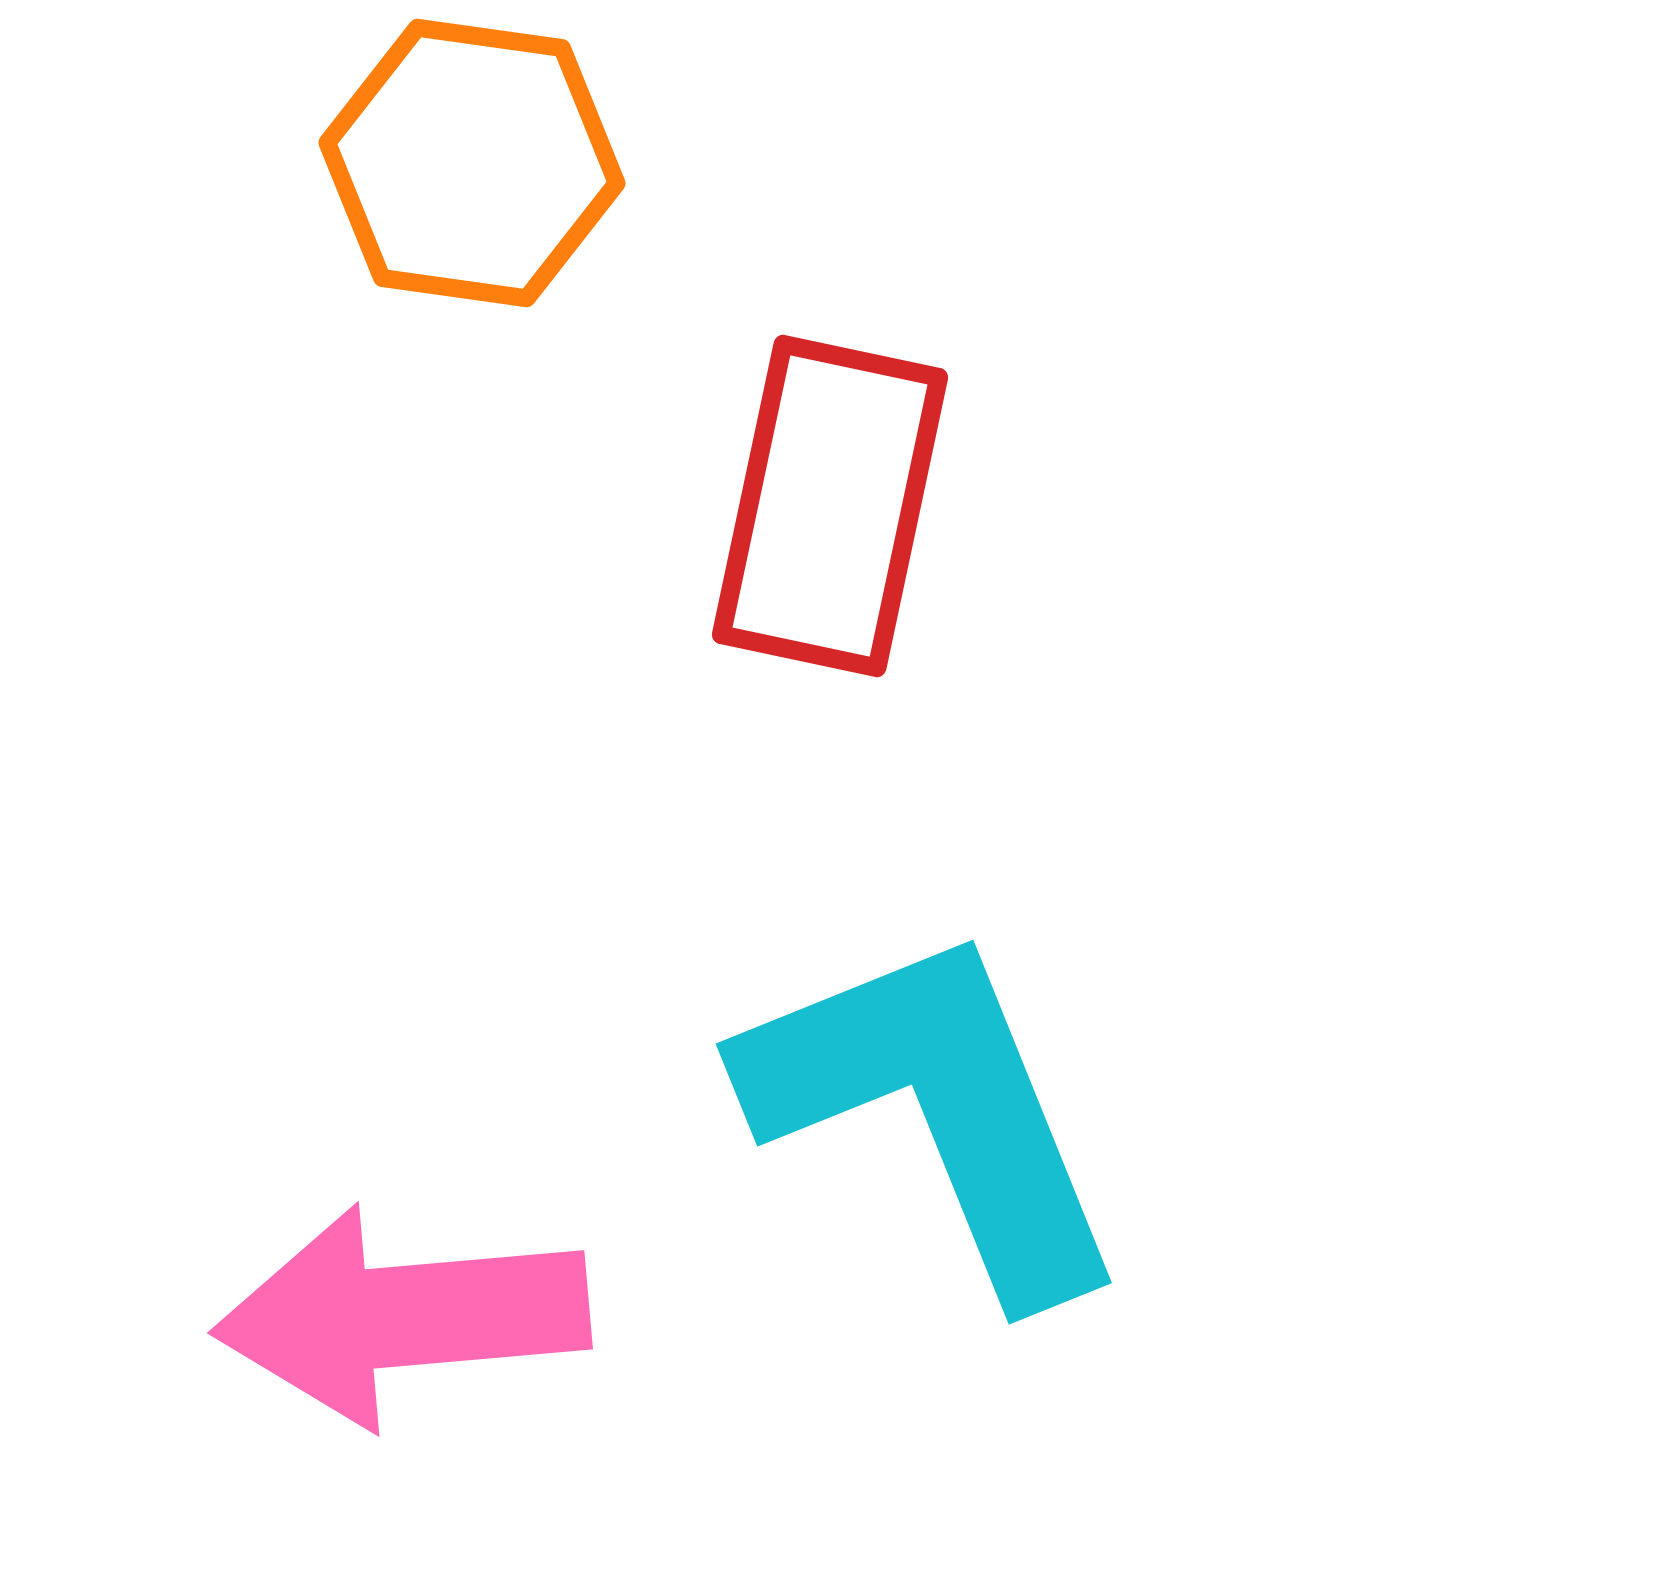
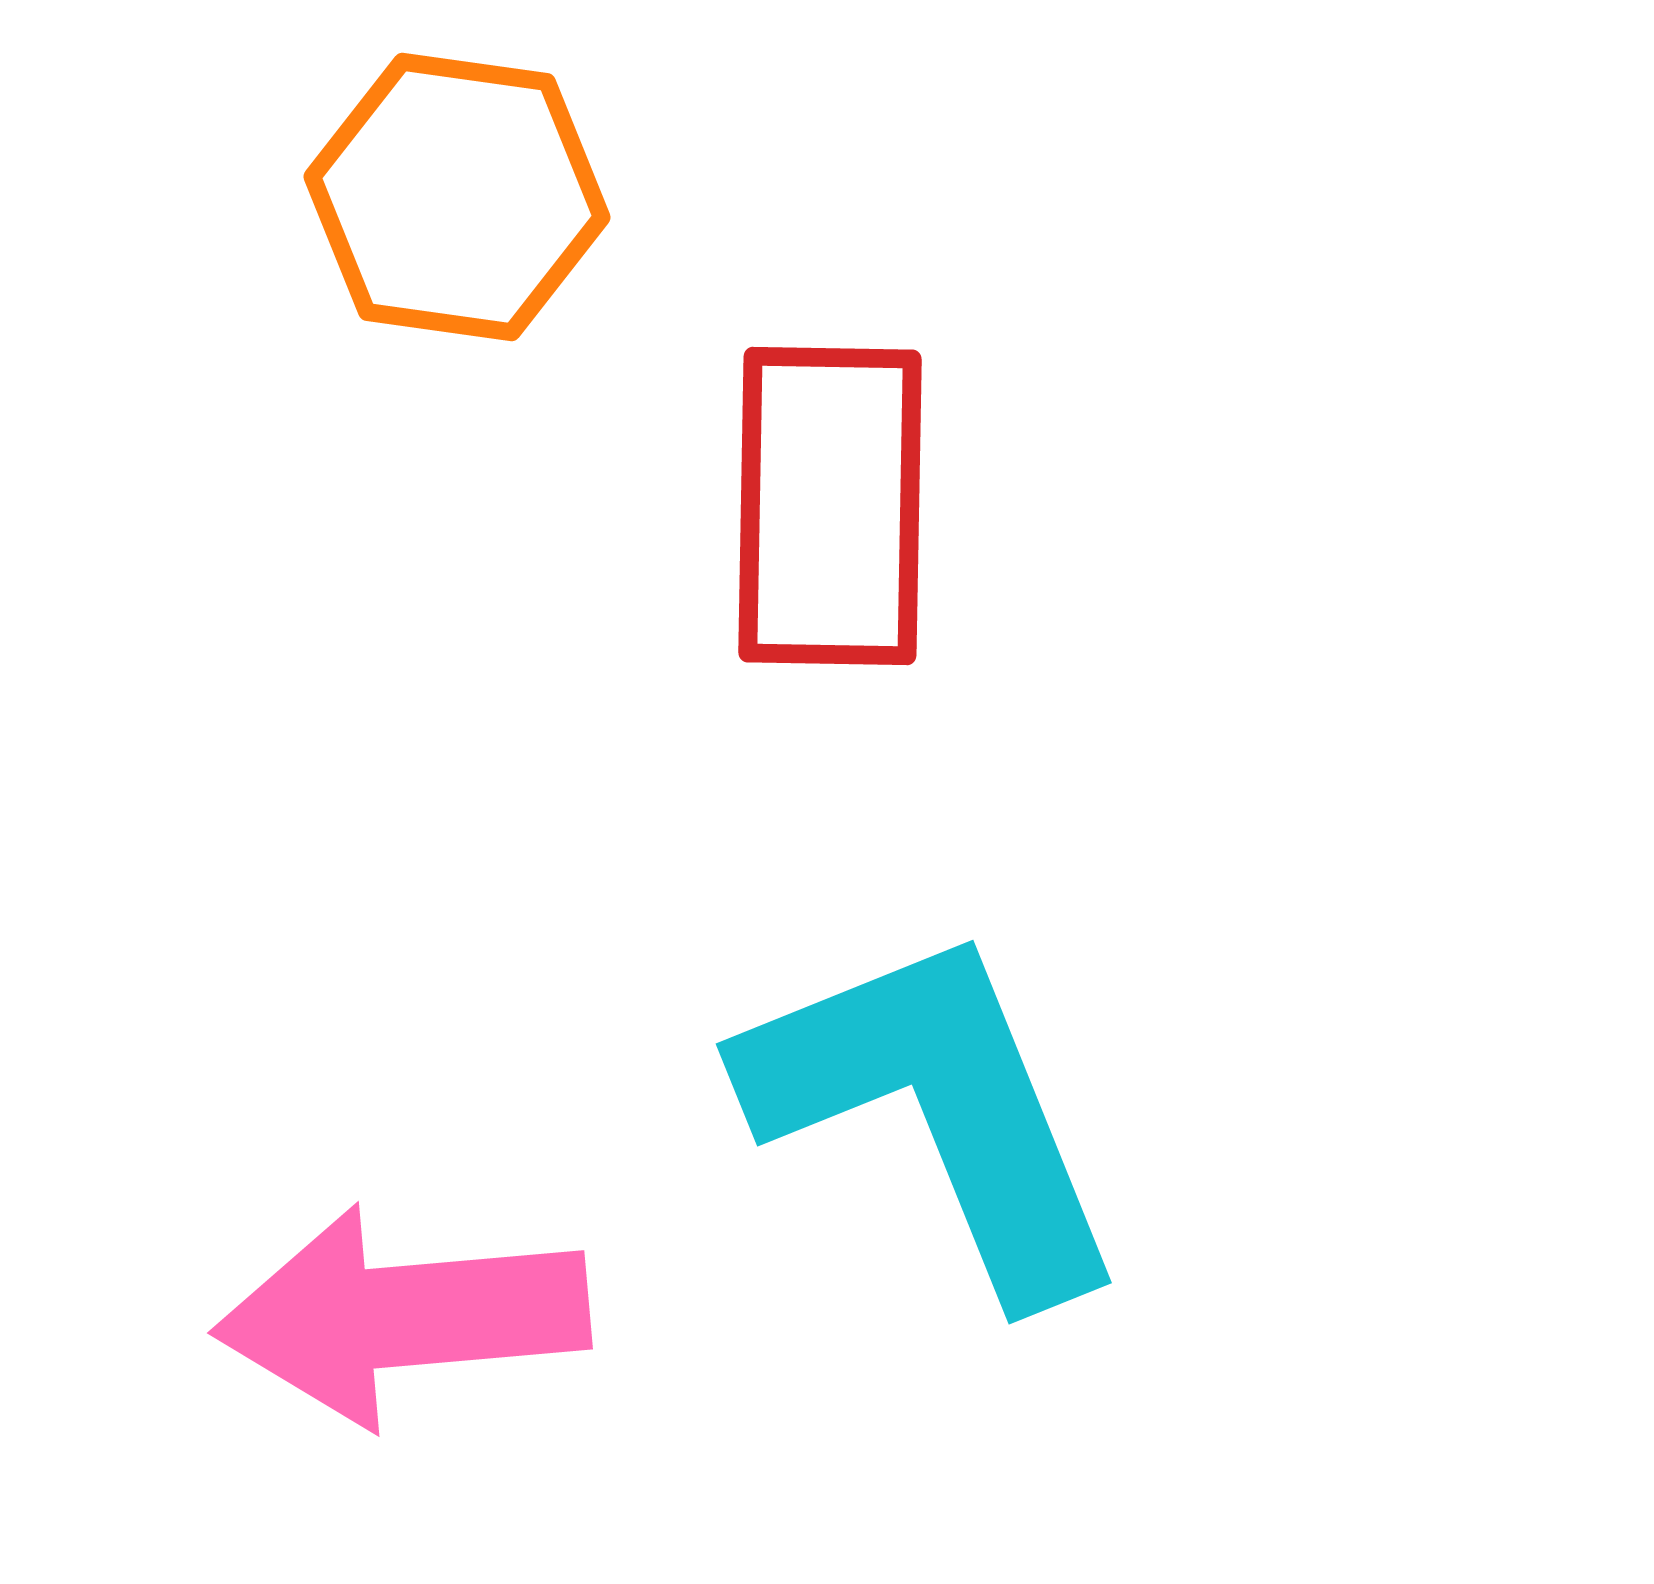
orange hexagon: moved 15 px left, 34 px down
red rectangle: rotated 11 degrees counterclockwise
